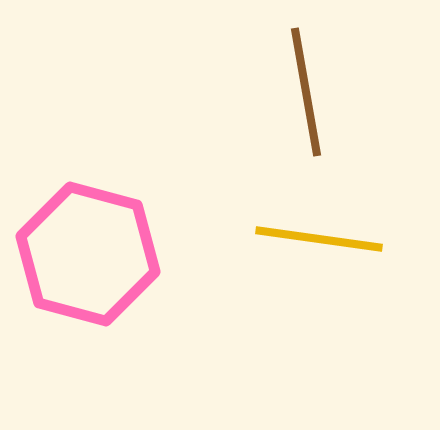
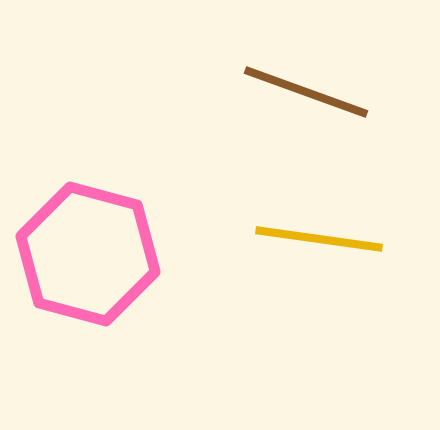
brown line: rotated 60 degrees counterclockwise
